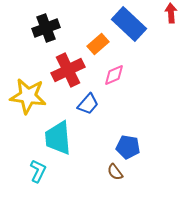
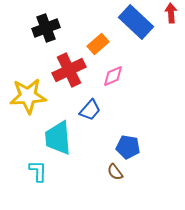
blue rectangle: moved 7 px right, 2 px up
red cross: moved 1 px right
pink diamond: moved 1 px left, 1 px down
yellow star: rotated 12 degrees counterclockwise
blue trapezoid: moved 2 px right, 6 px down
cyan L-shape: rotated 25 degrees counterclockwise
